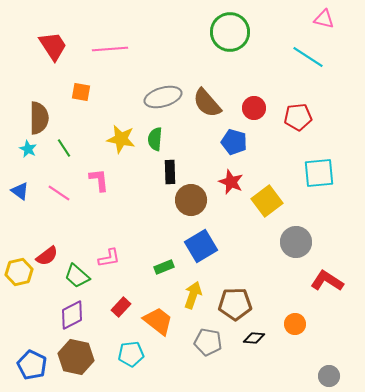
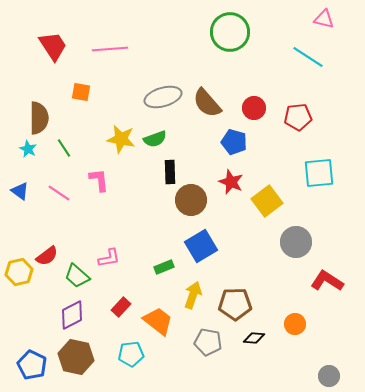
green semicircle at (155, 139): rotated 115 degrees counterclockwise
